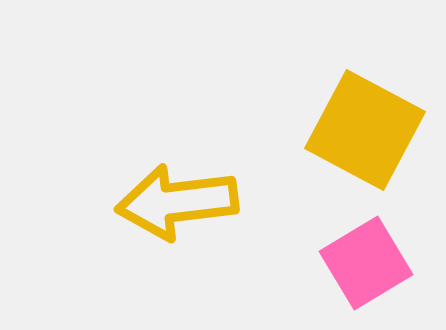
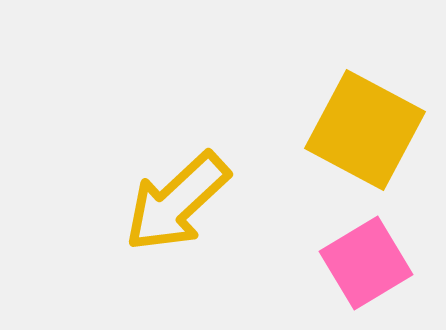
yellow arrow: rotated 36 degrees counterclockwise
